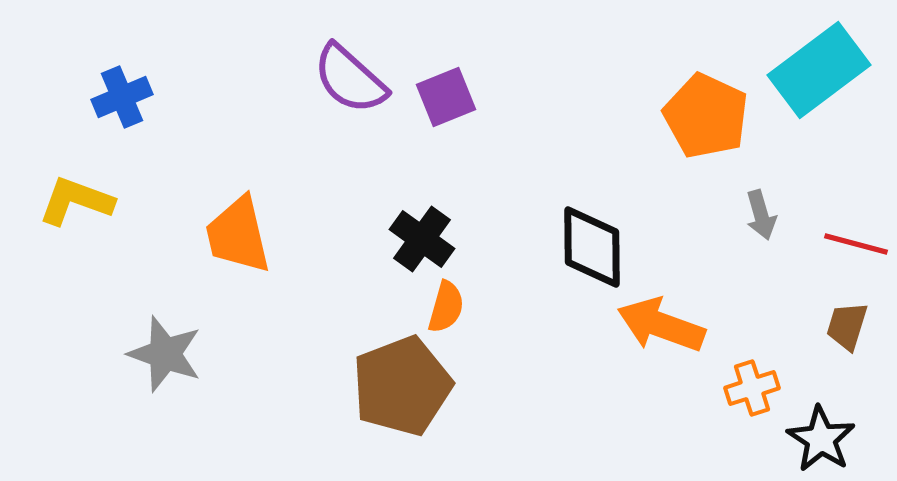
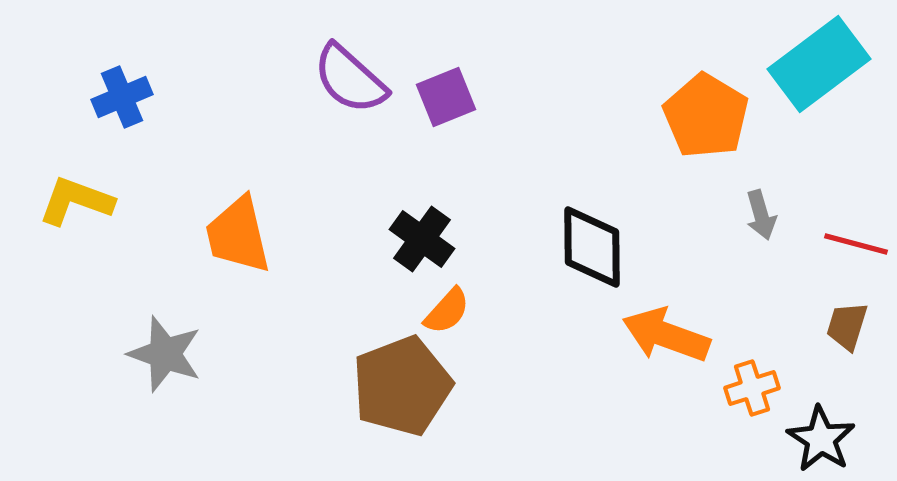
cyan rectangle: moved 6 px up
orange pentagon: rotated 6 degrees clockwise
orange semicircle: moved 1 px right, 4 px down; rotated 26 degrees clockwise
orange arrow: moved 5 px right, 10 px down
